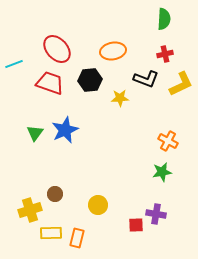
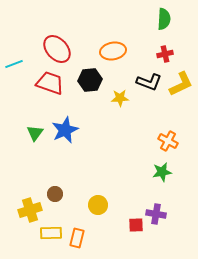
black L-shape: moved 3 px right, 3 px down
